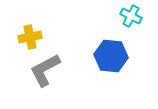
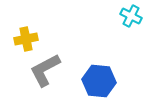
yellow cross: moved 4 px left, 2 px down
blue hexagon: moved 12 px left, 25 px down
